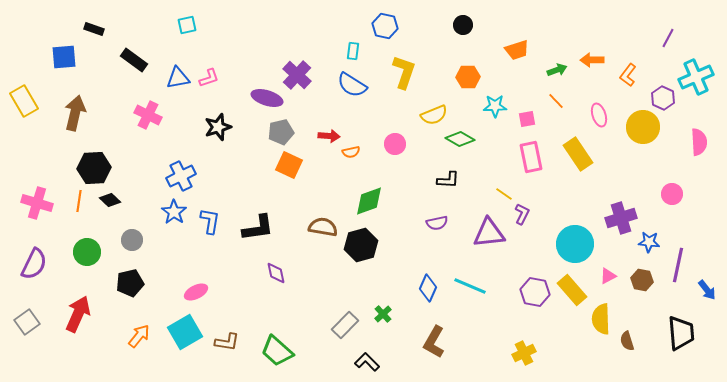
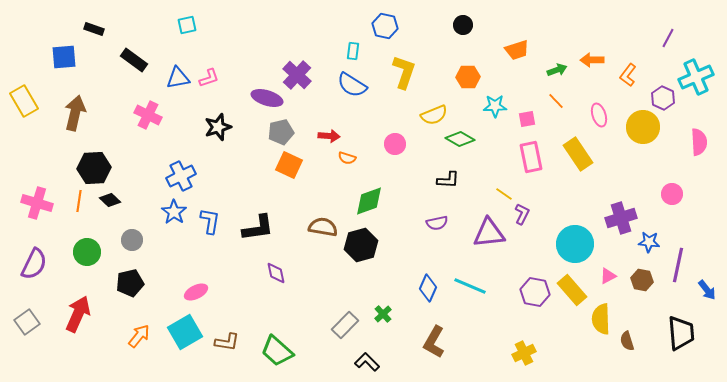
orange semicircle at (351, 152): moved 4 px left, 6 px down; rotated 30 degrees clockwise
